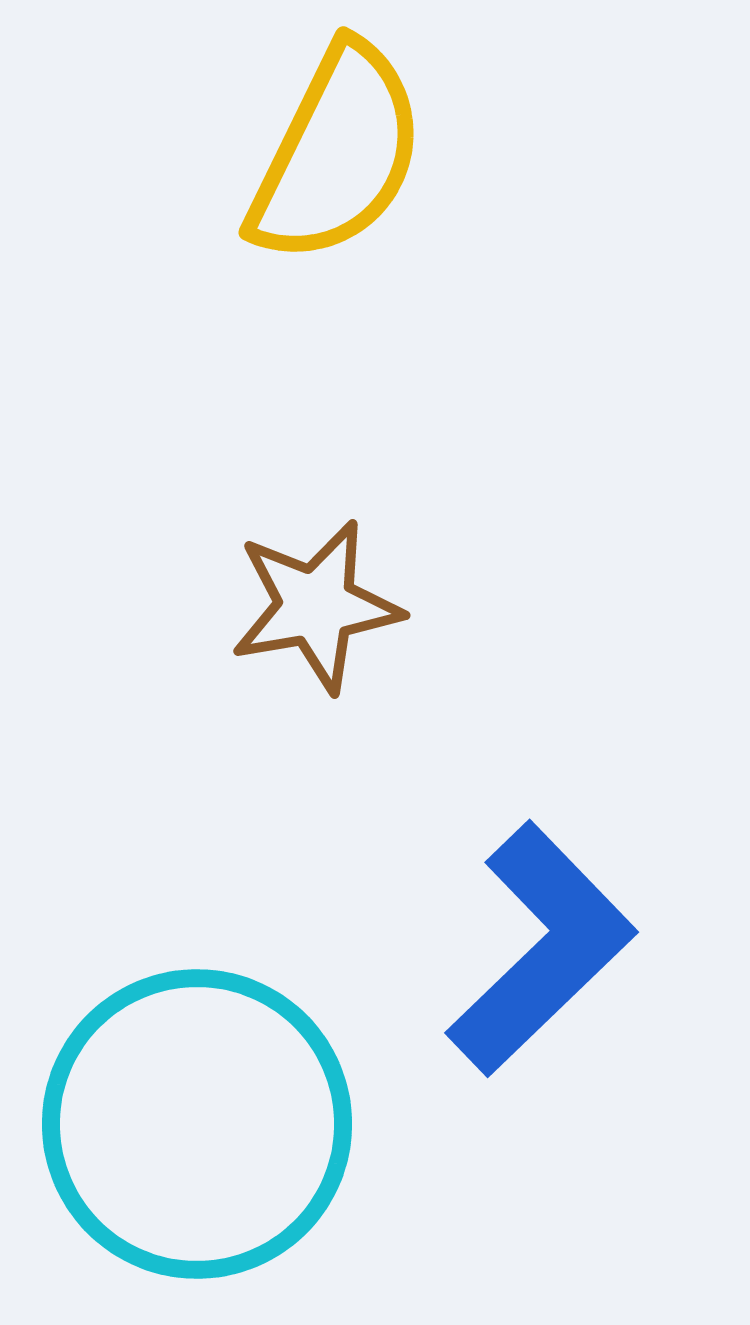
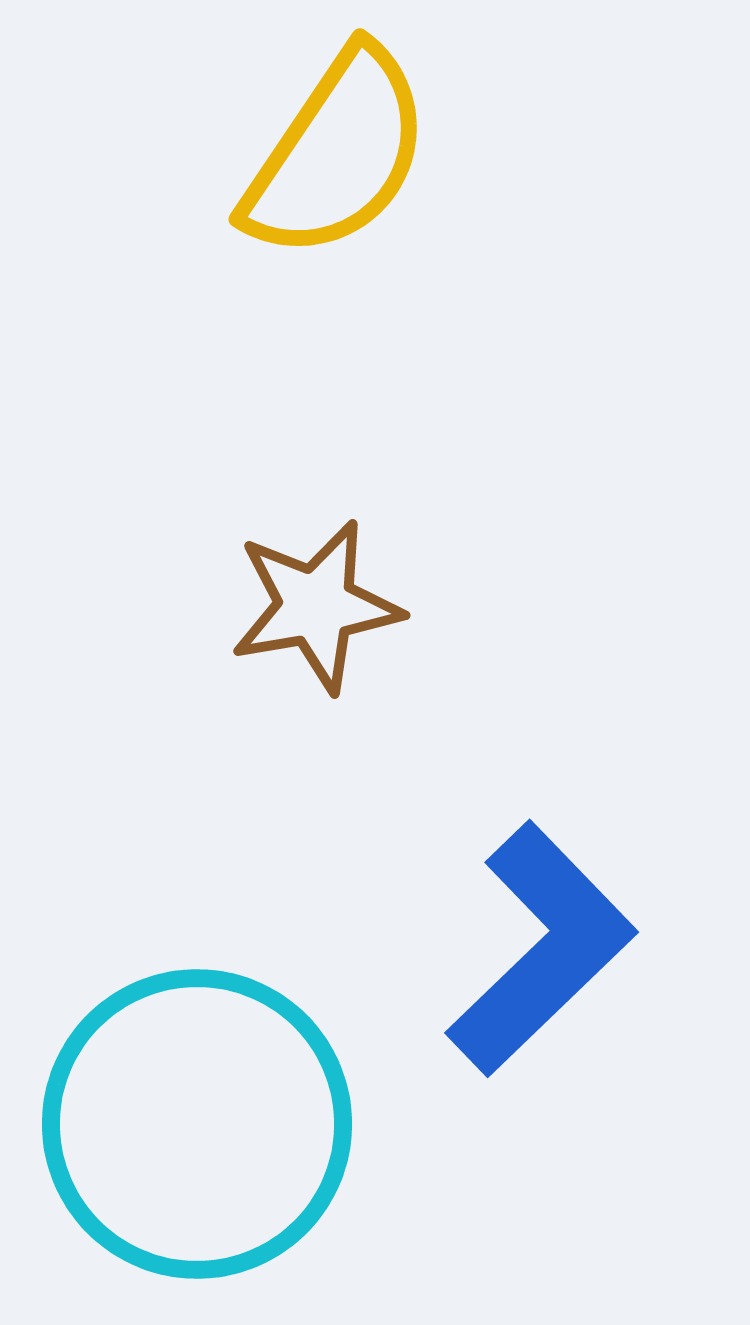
yellow semicircle: rotated 8 degrees clockwise
